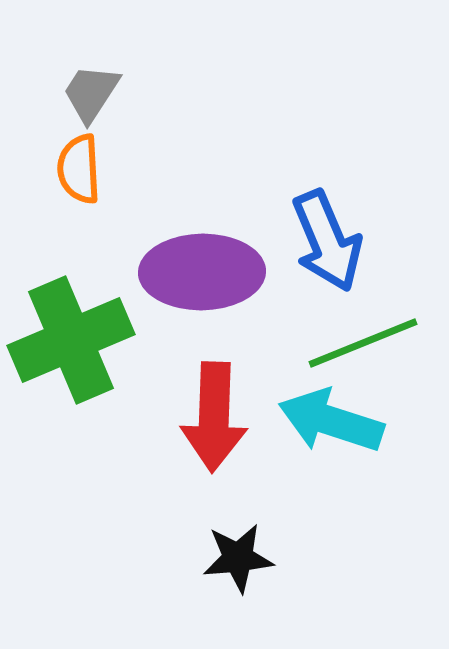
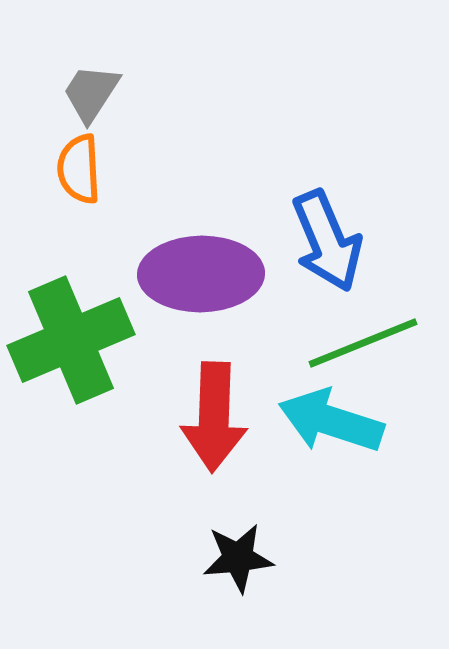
purple ellipse: moved 1 px left, 2 px down
